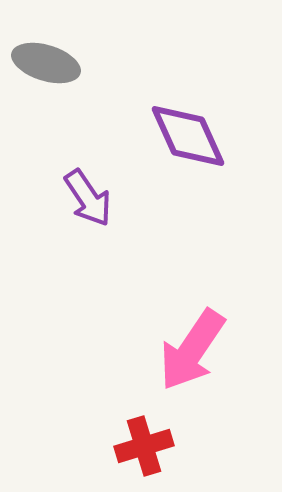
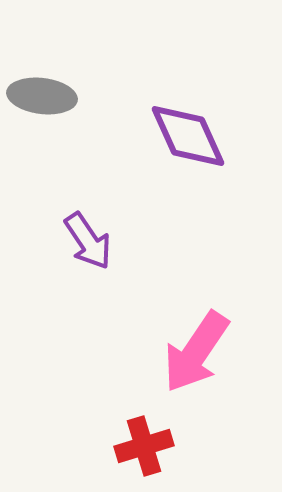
gray ellipse: moved 4 px left, 33 px down; rotated 10 degrees counterclockwise
purple arrow: moved 43 px down
pink arrow: moved 4 px right, 2 px down
